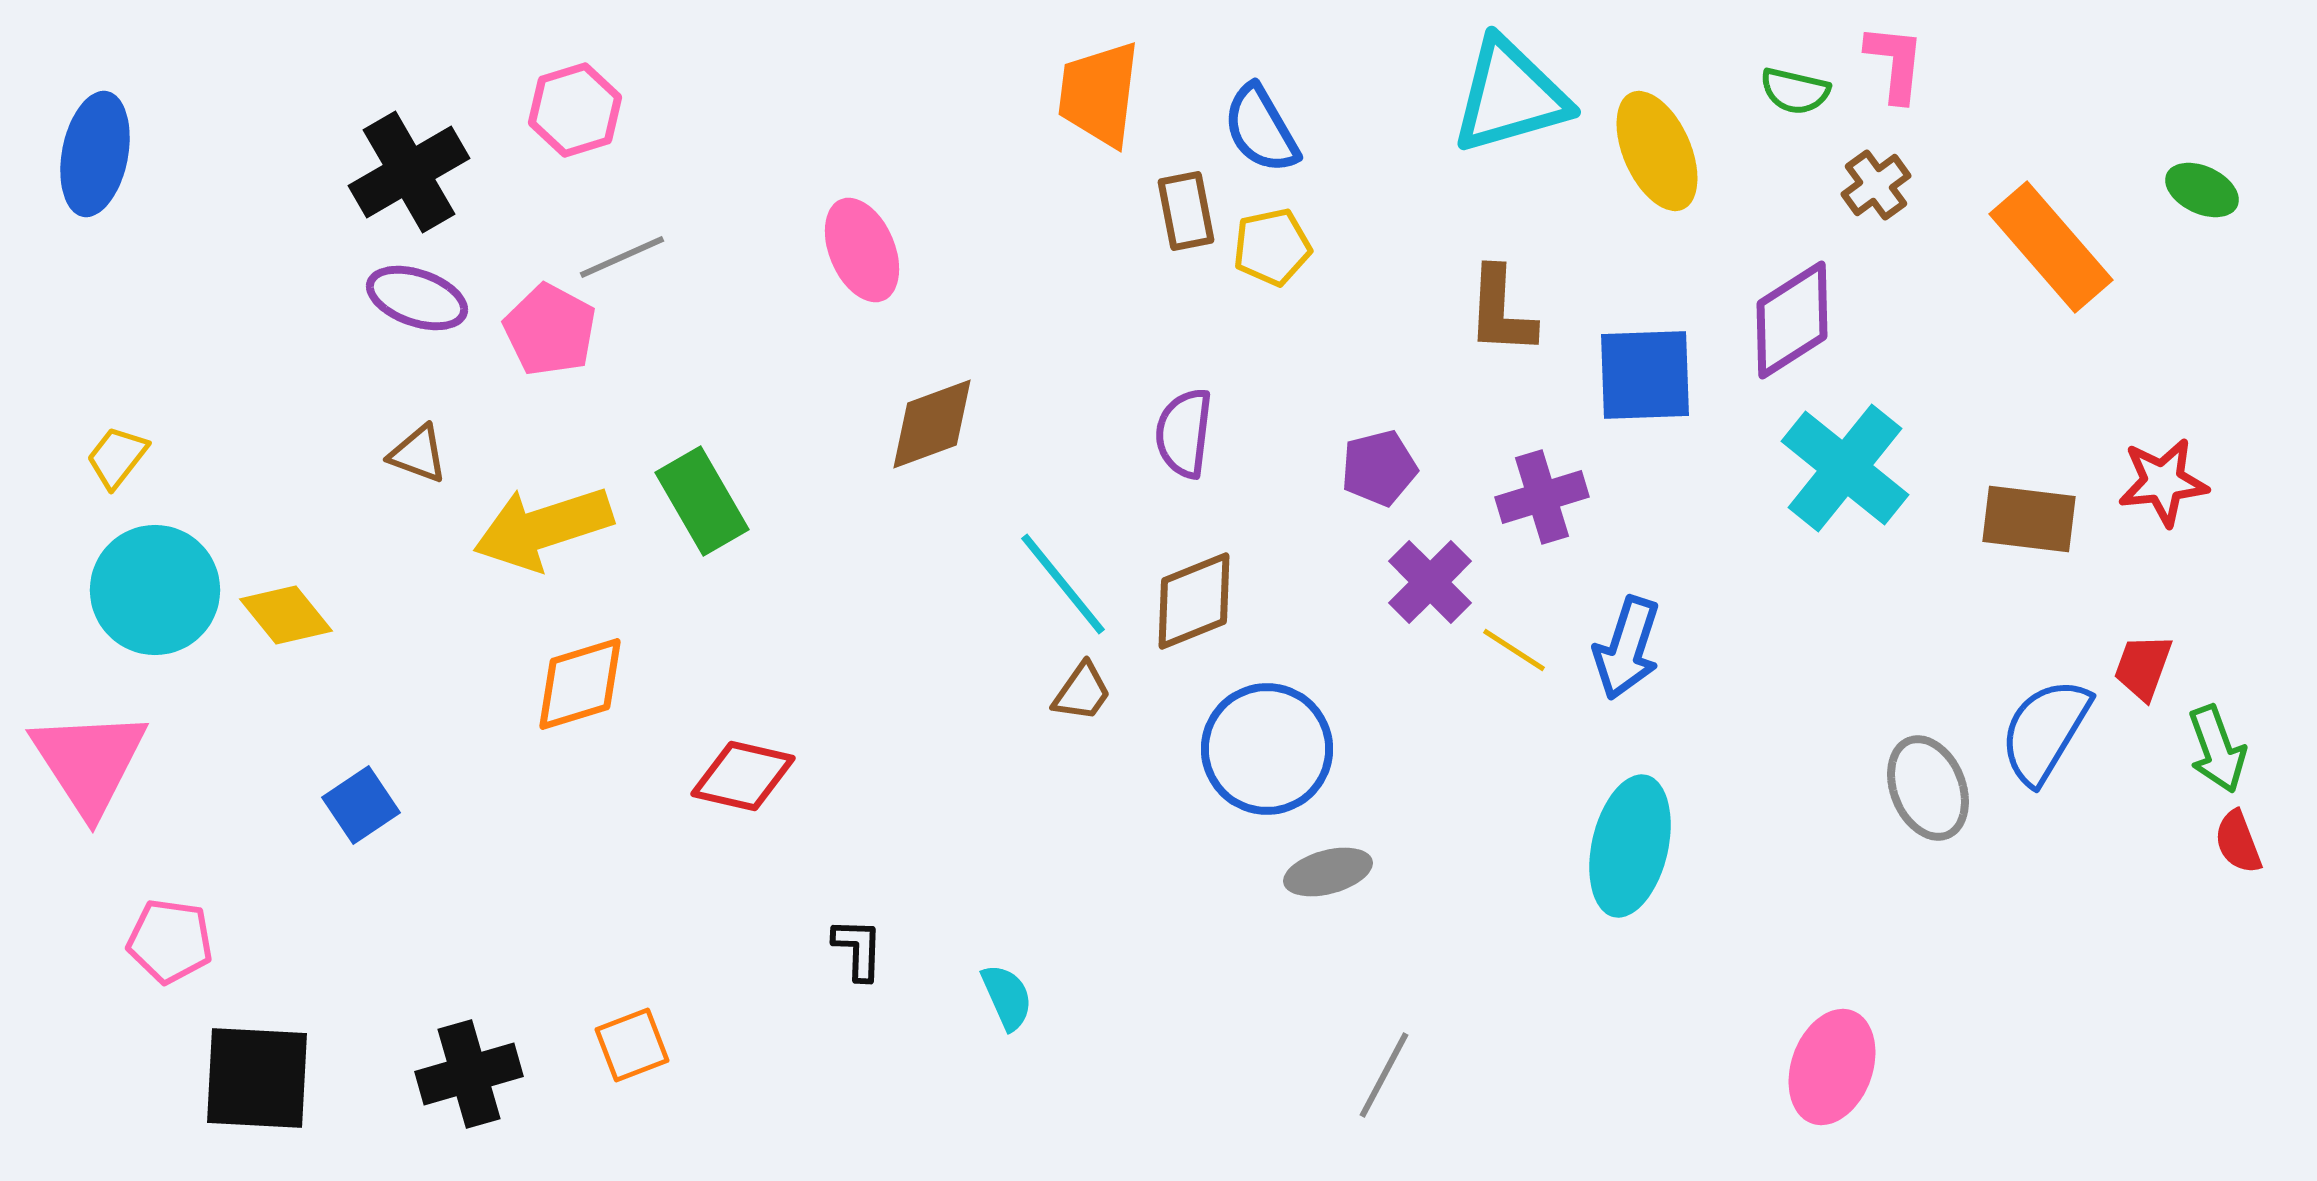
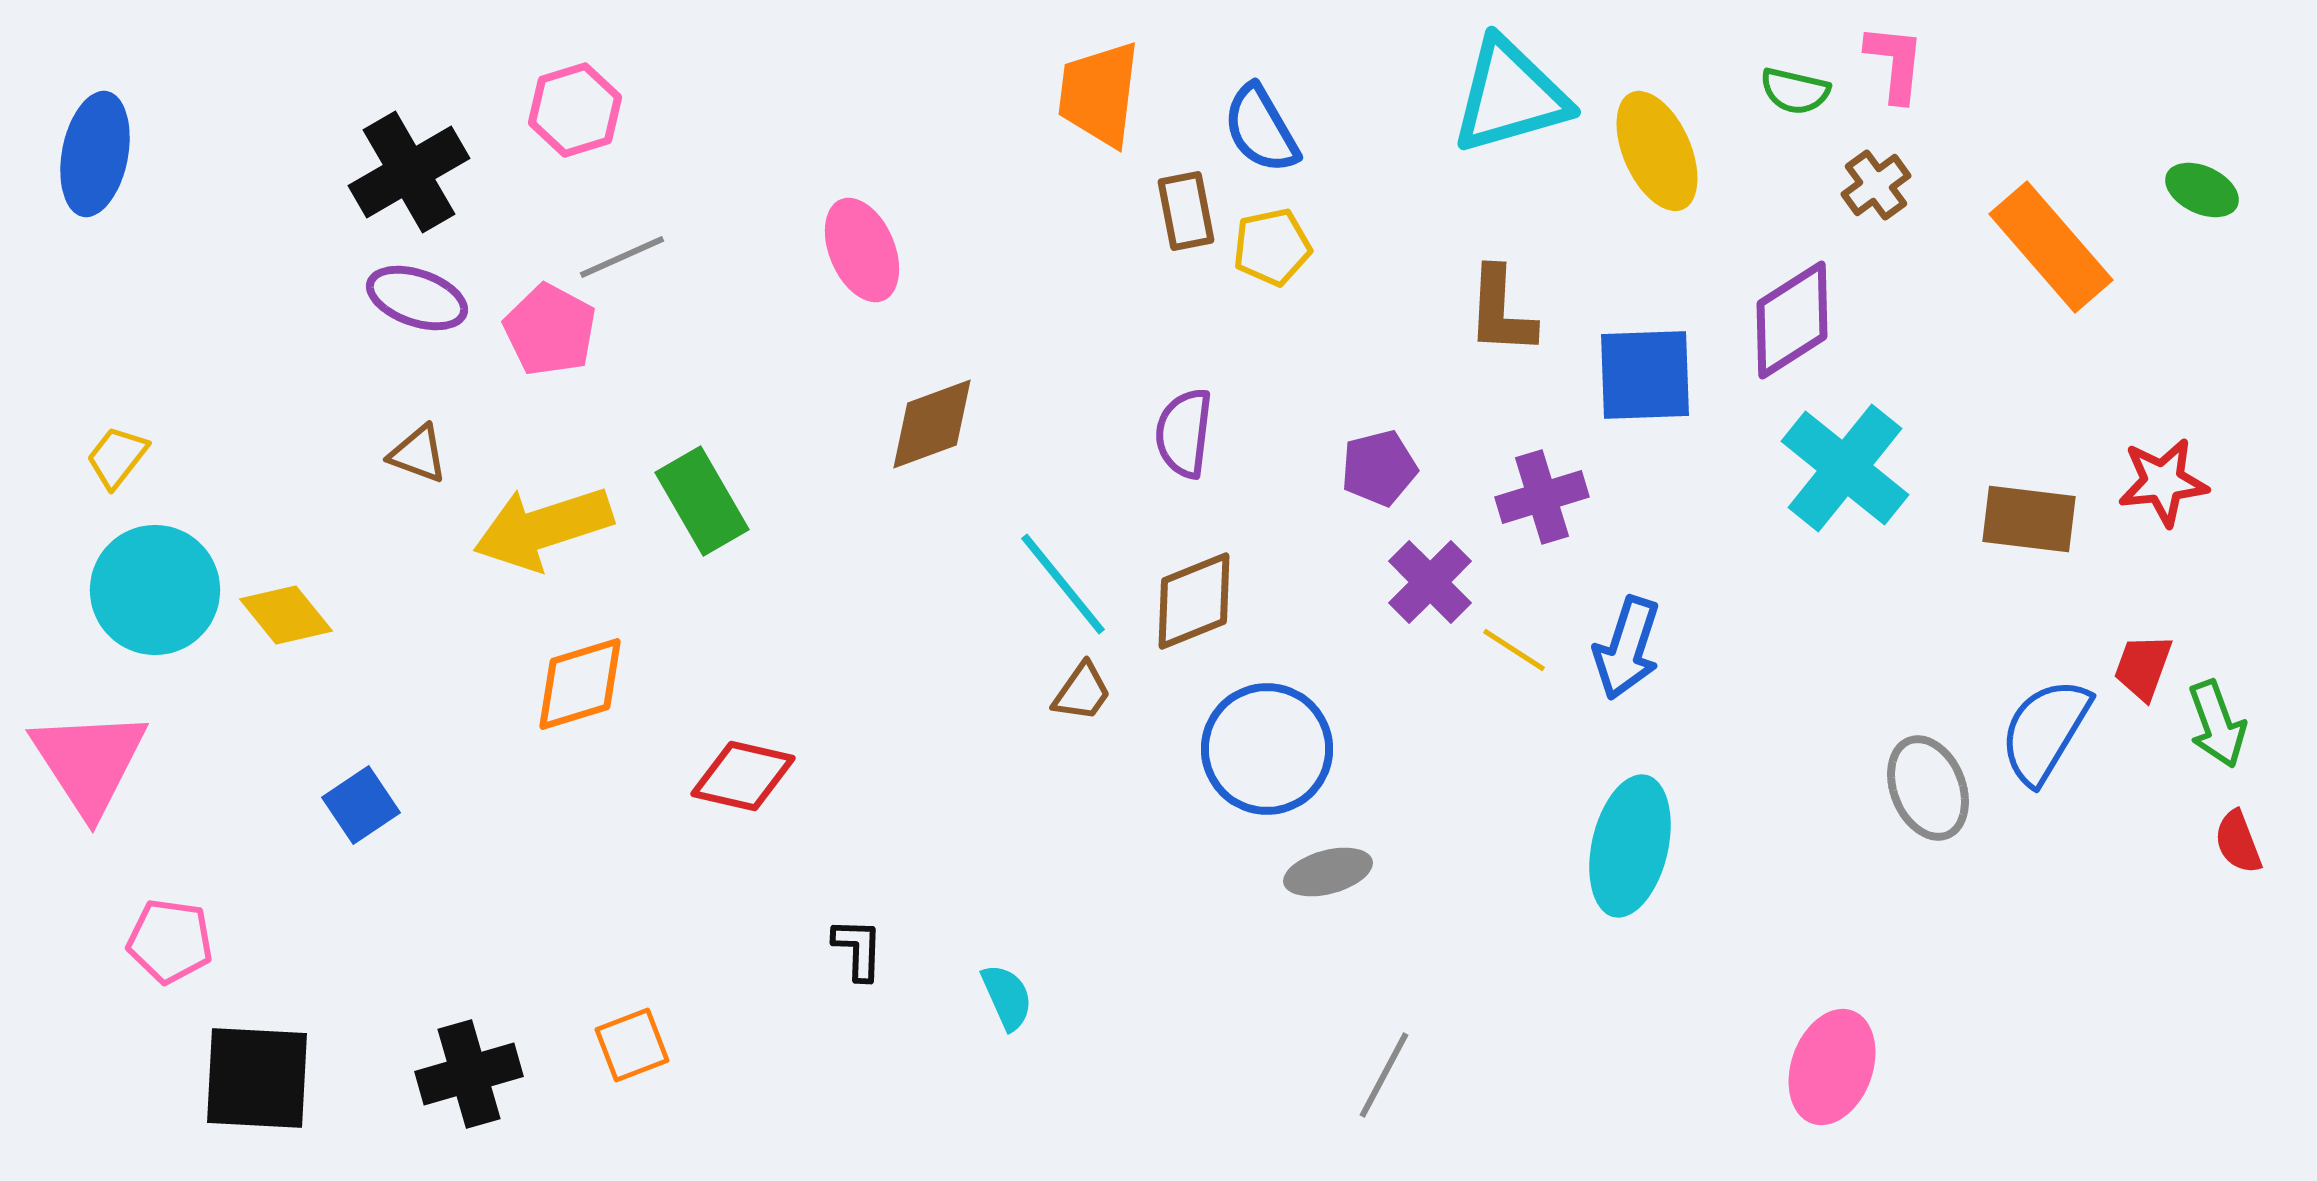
green arrow at (2217, 749): moved 25 px up
